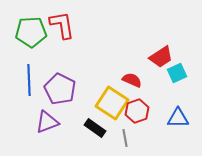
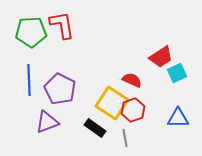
red hexagon: moved 4 px left, 1 px up
